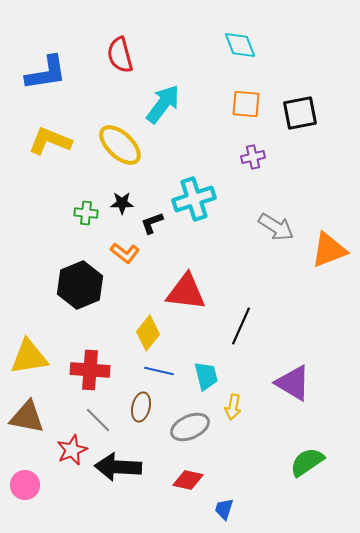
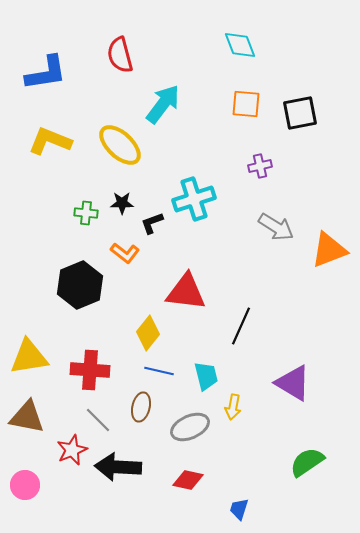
purple cross: moved 7 px right, 9 px down
blue trapezoid: moved 15 px right
